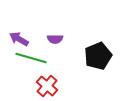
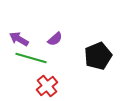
purple semicircle: rotated 42 degrees counterclockwise
red cross: rotated 10 degrees clockwise
